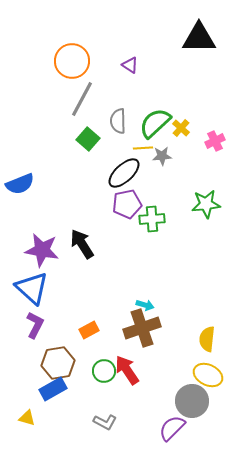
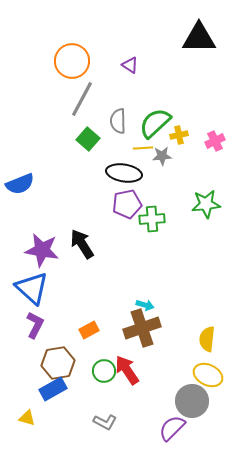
yellow cross: moved 2 px left, 7 px down; rotated 36 degrees clockwise
black ellipse: rotated 52 degrees clockwise
